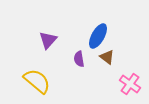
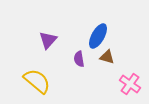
brown triangle: rotated 21 degrees counterclockwise
